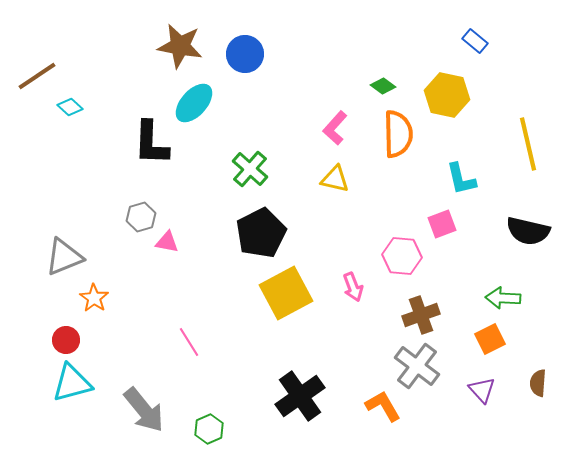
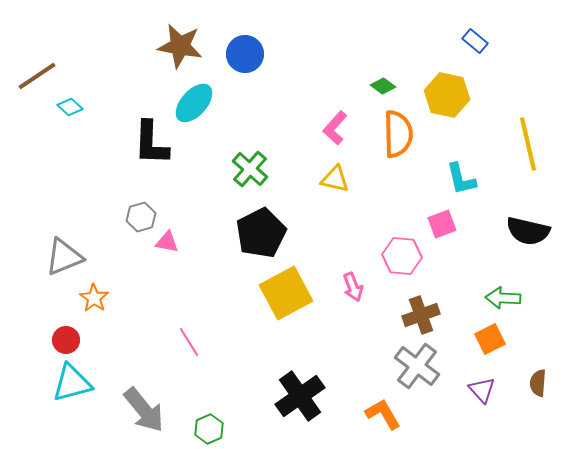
orange L-shape: moved 8 px down
